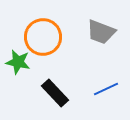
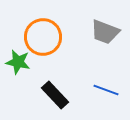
gray trapezoid: moved 4 px right
blue line: moved 1 px down; rotated 45 degrees clockwise
black rectangle: moved 2 px down
